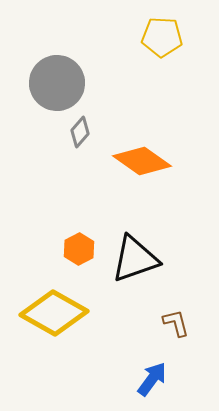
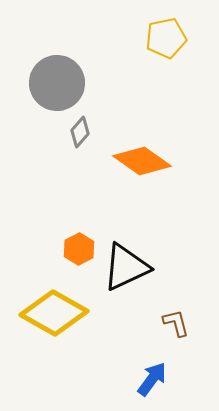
yellow pentagon: moved 4 px right, 1 px down; rotated 15 degrees counterclockwise
black triangle: moved 9 px left, 8 px down; rotated 6 degrees counterclockwise
